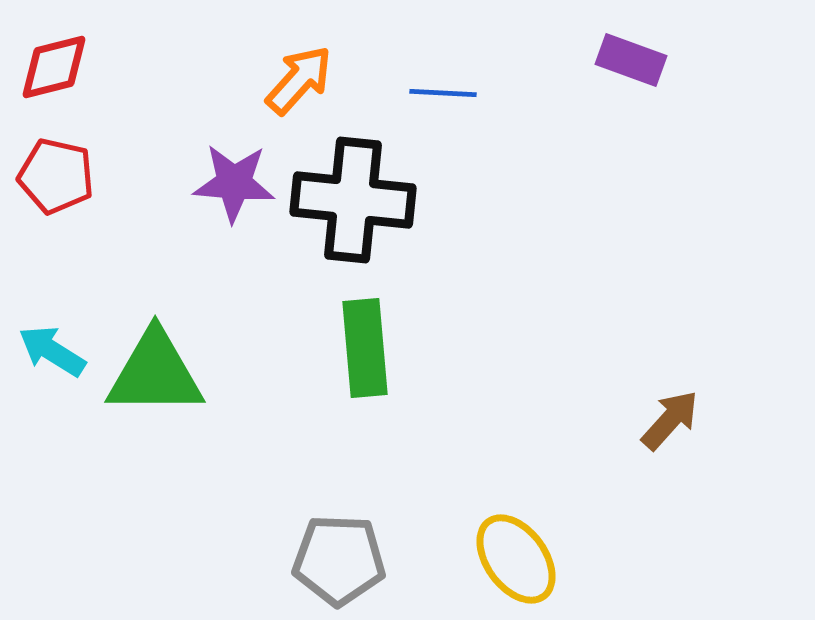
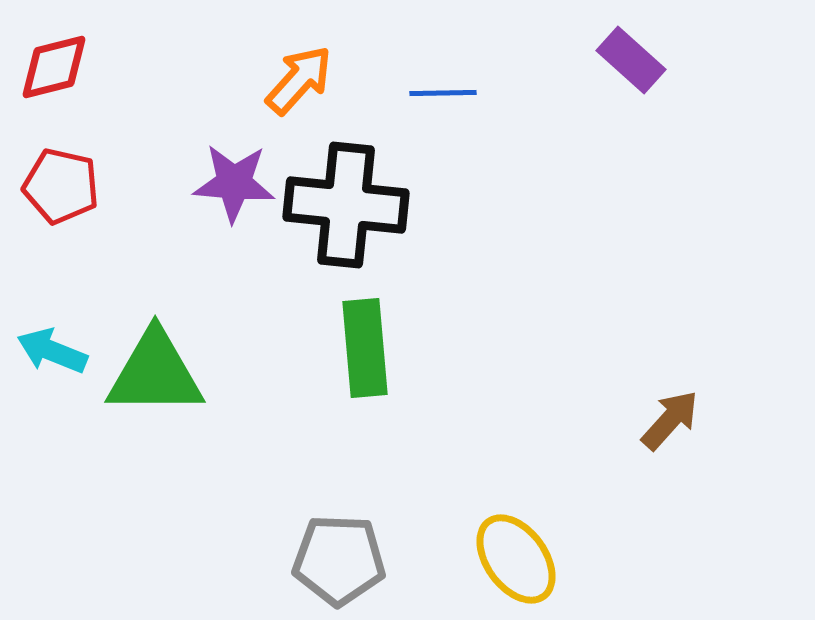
purple rectangle: rotated 22 degrees clockwise
blue line: rotated 4 degrees counterclockwise
red pentagon: moved 5 px right, 10 px down
black cross: moved 7 px left, 5 px down
cyan arrow: rotated 10 degrees counterclockwise
